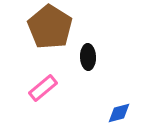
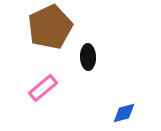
brown pentagon: rotated 15 degrees clockwise
blue diamond: moved 5 px right
